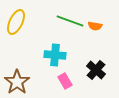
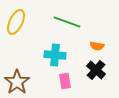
green line: moved 3 px left, 1 px down
orange semicircle: moved 2 px right, 20 px down
pink rectangle: rotated 21 degrees clockwise
